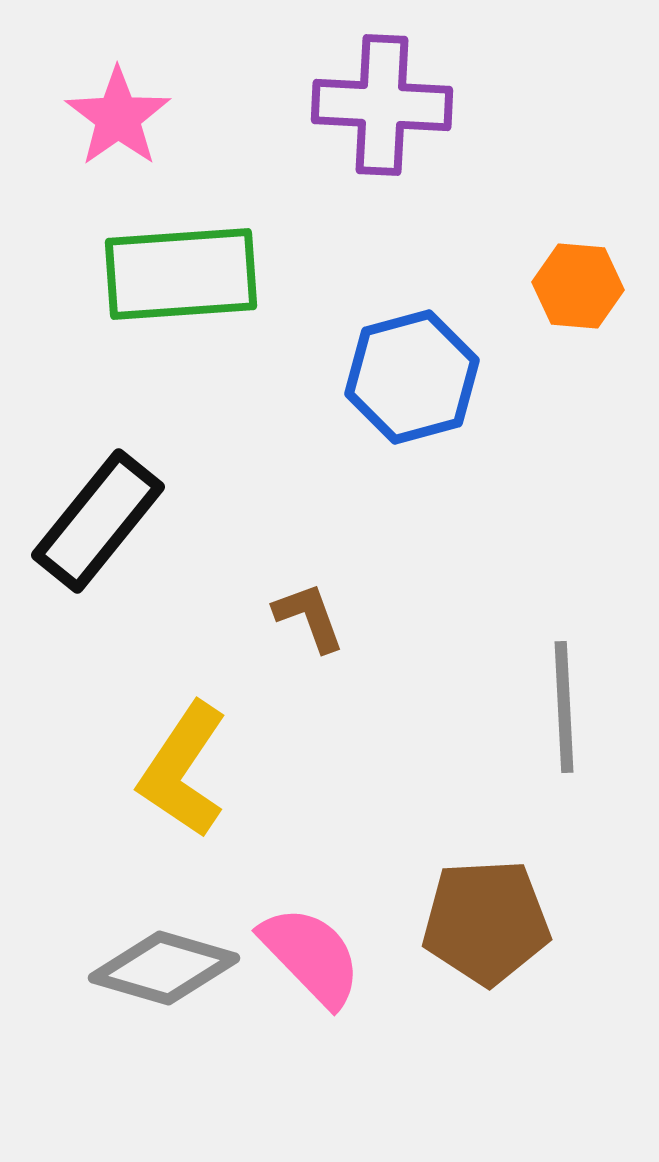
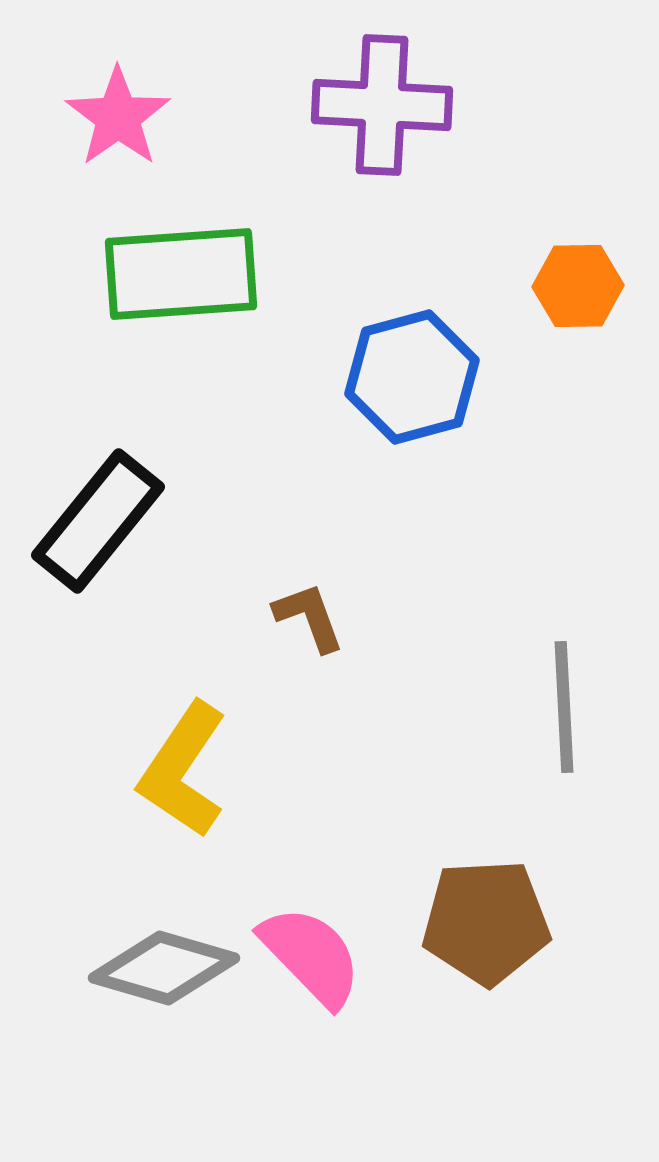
orange hexagon: rotated 6 degrees counterclockwise
